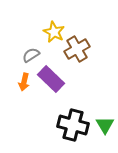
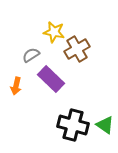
yellow star: rotated 15 degrees counterclockwise
orange arrow: moved 8 px left, 4 px down
green triangle: rotated 24 degrees counterclockwise
